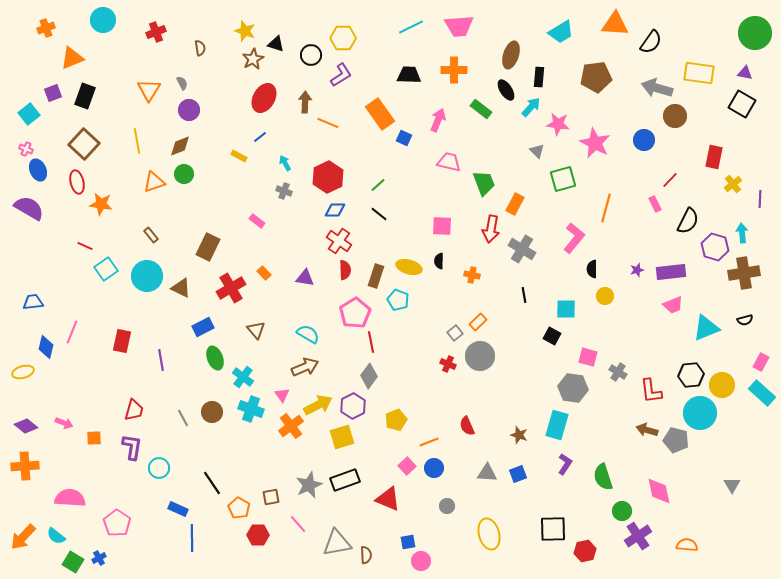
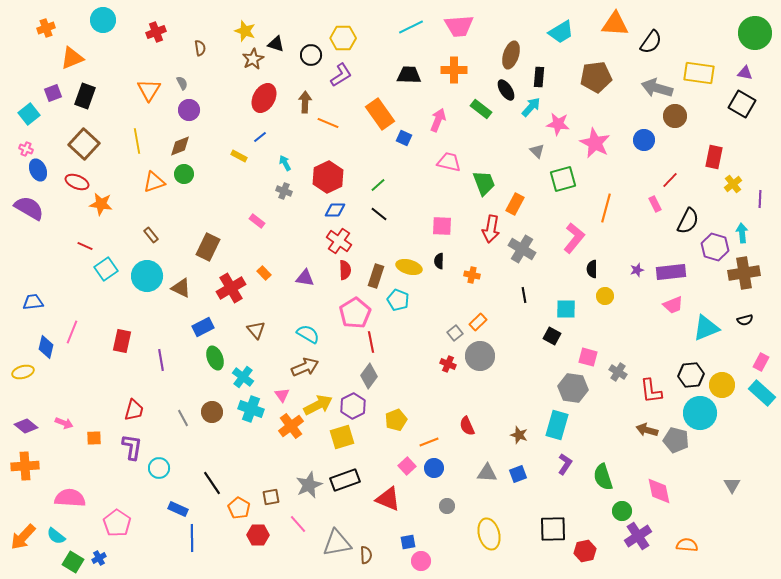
red ellipse at (77, 182): rotated 55 degrees counterclockwise
